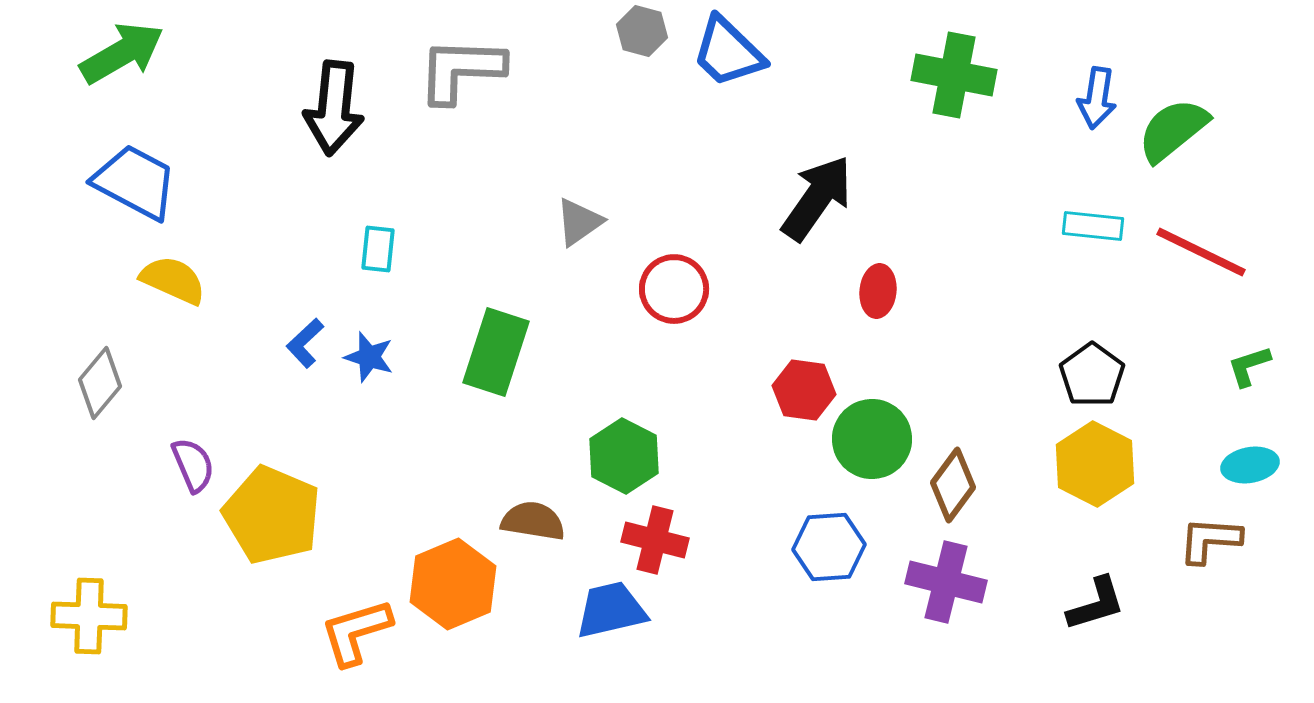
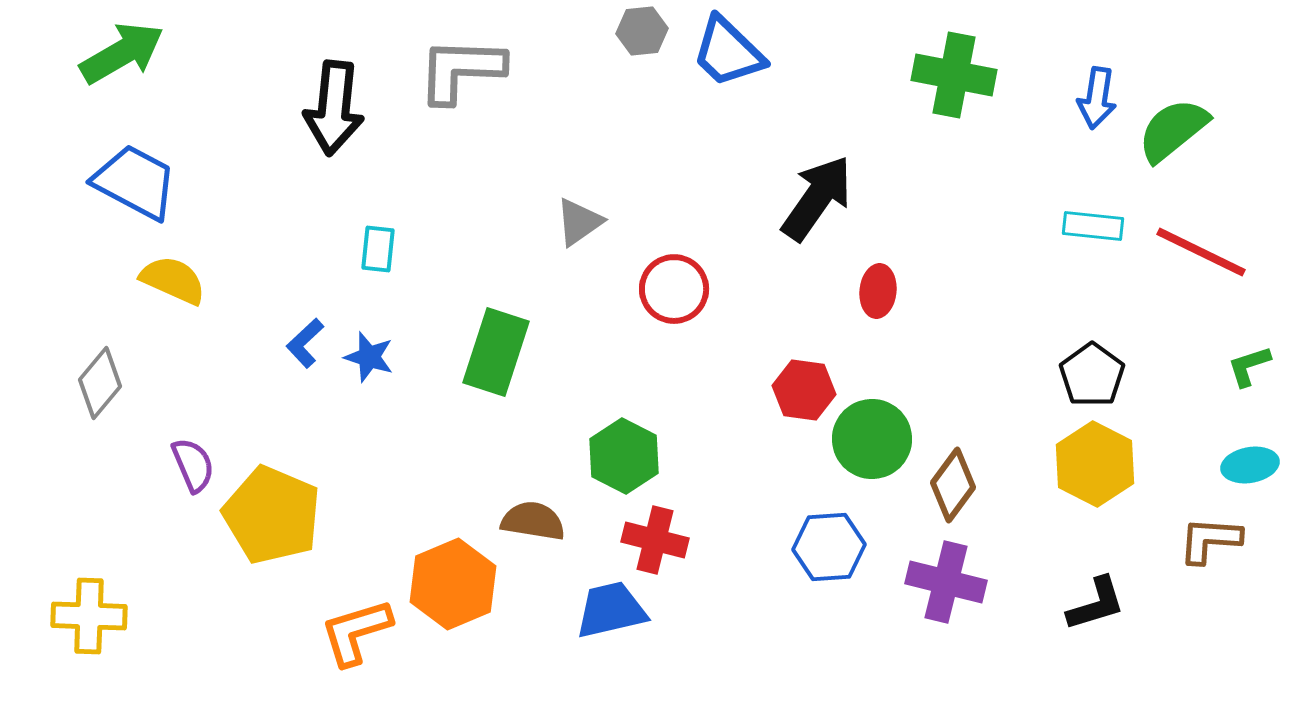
gray hexagon at (642, 31): rotated 21 degrees counterclockwise
